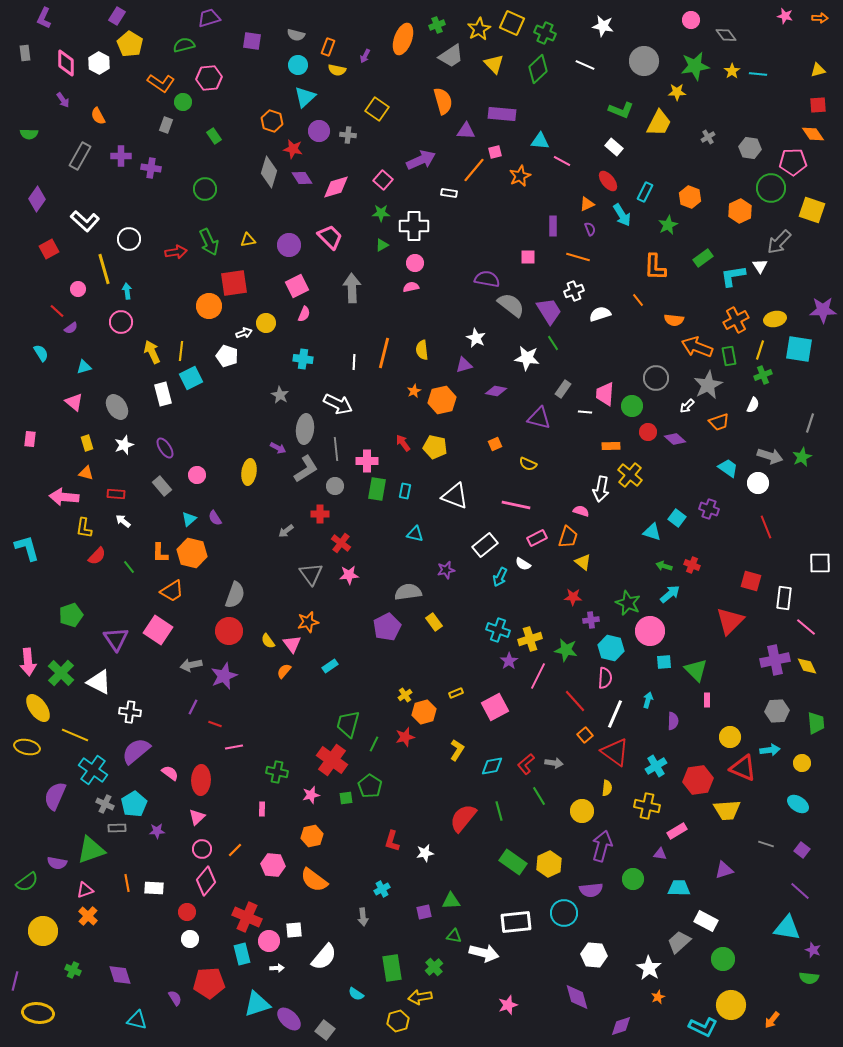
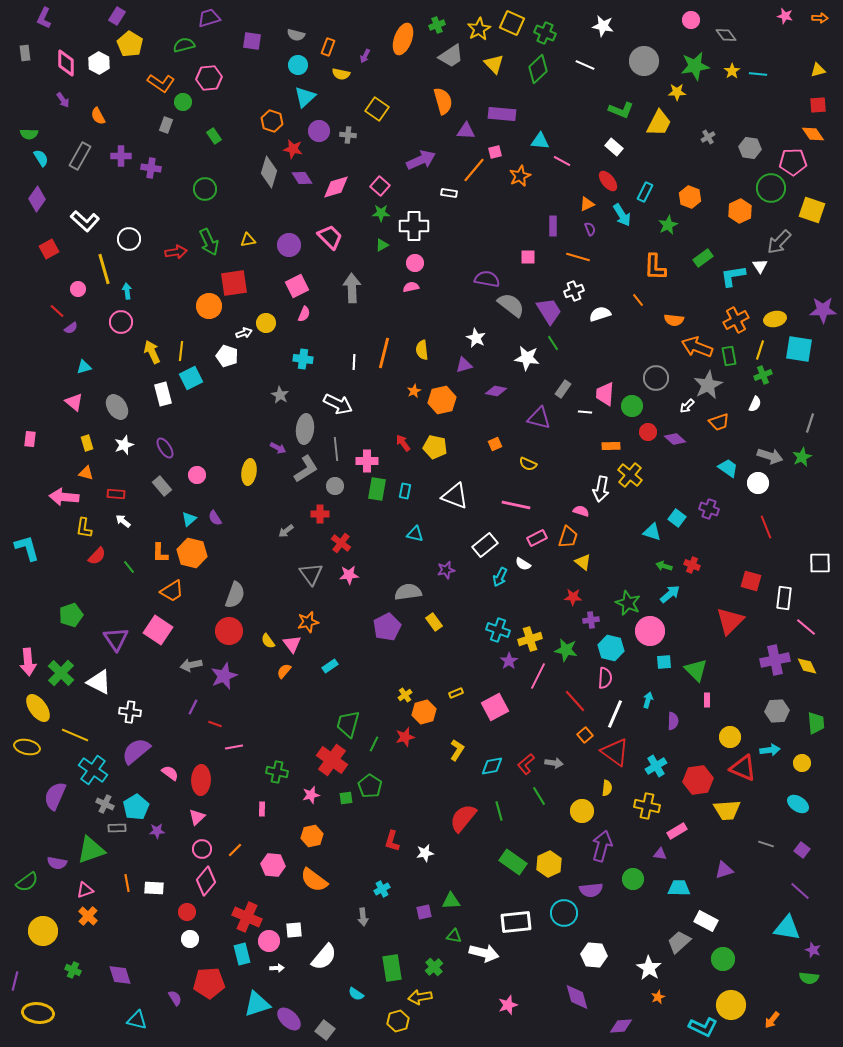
yellow semicircle at (337, 70): moved 4 px right, 4 px down
pink square at (383, 180): moved 3 px left, 6 px down
cyan semicircle at (41, 353): moved 195 px up
white semicircle at (753, 405): moved 2 px right, 1 px up
cyan pentagon at (134, 804): moved 2 px right, 3 px down
purple diamond at (621, 1026): rotated 15 degrees clockwise
